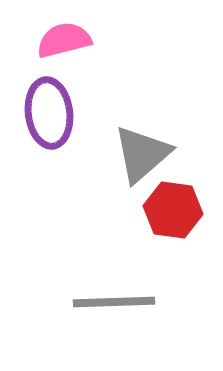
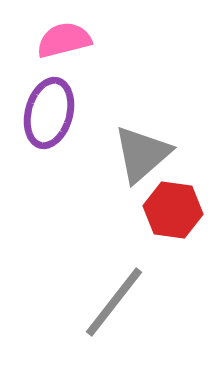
purple ellipse: rotated 22 degrees clockwise
gray line: rotated 50 degrees counterclockwise
